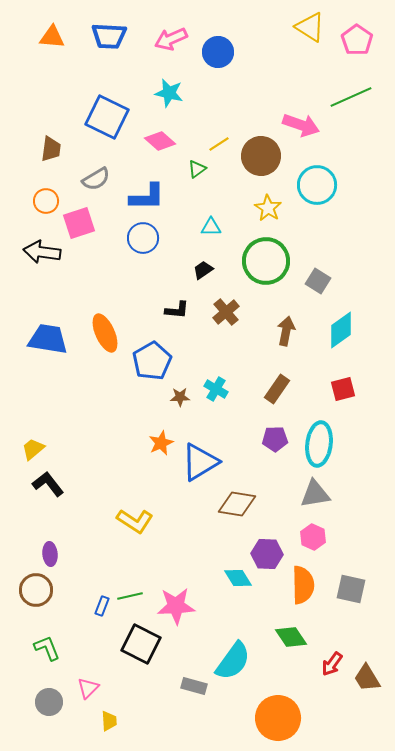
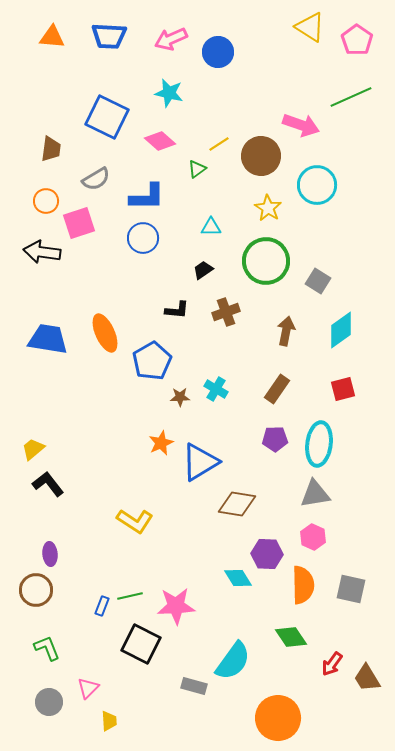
brown cross at (226, 312): rotated 20 degrees clockwise
